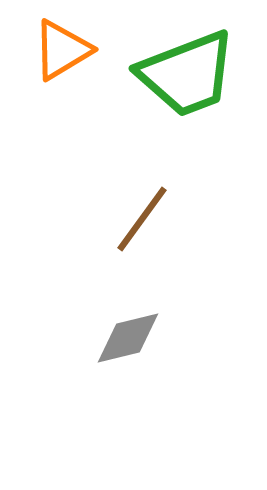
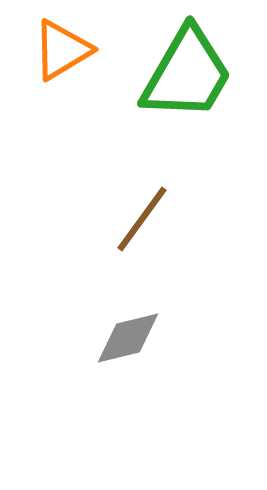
green trapezoid: rotated 39 degrees counterclockwise
